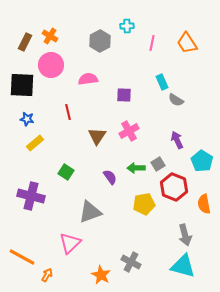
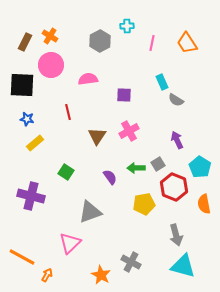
cyan pentagon: moved 2 px left, 6 px down
gray arrow: moved 9 px left
